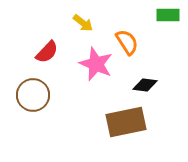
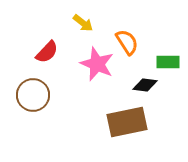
green rectangle: moved 47 px down
pink star: moved 1 px right
brown rectangle: moved 1 px right
